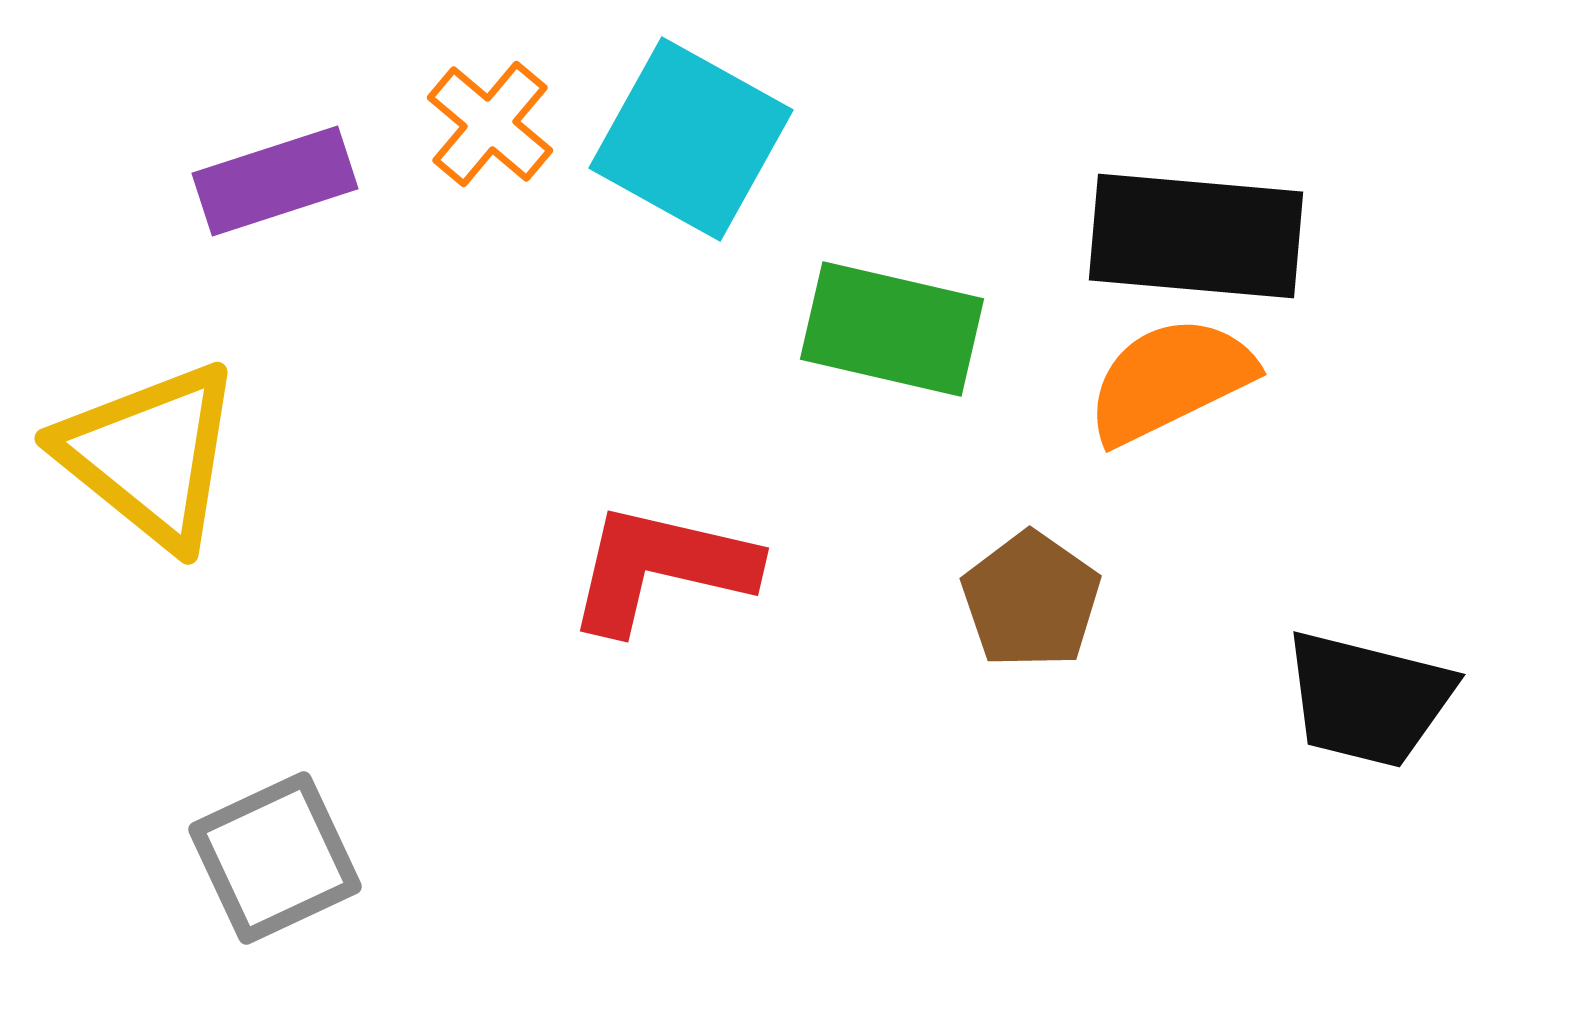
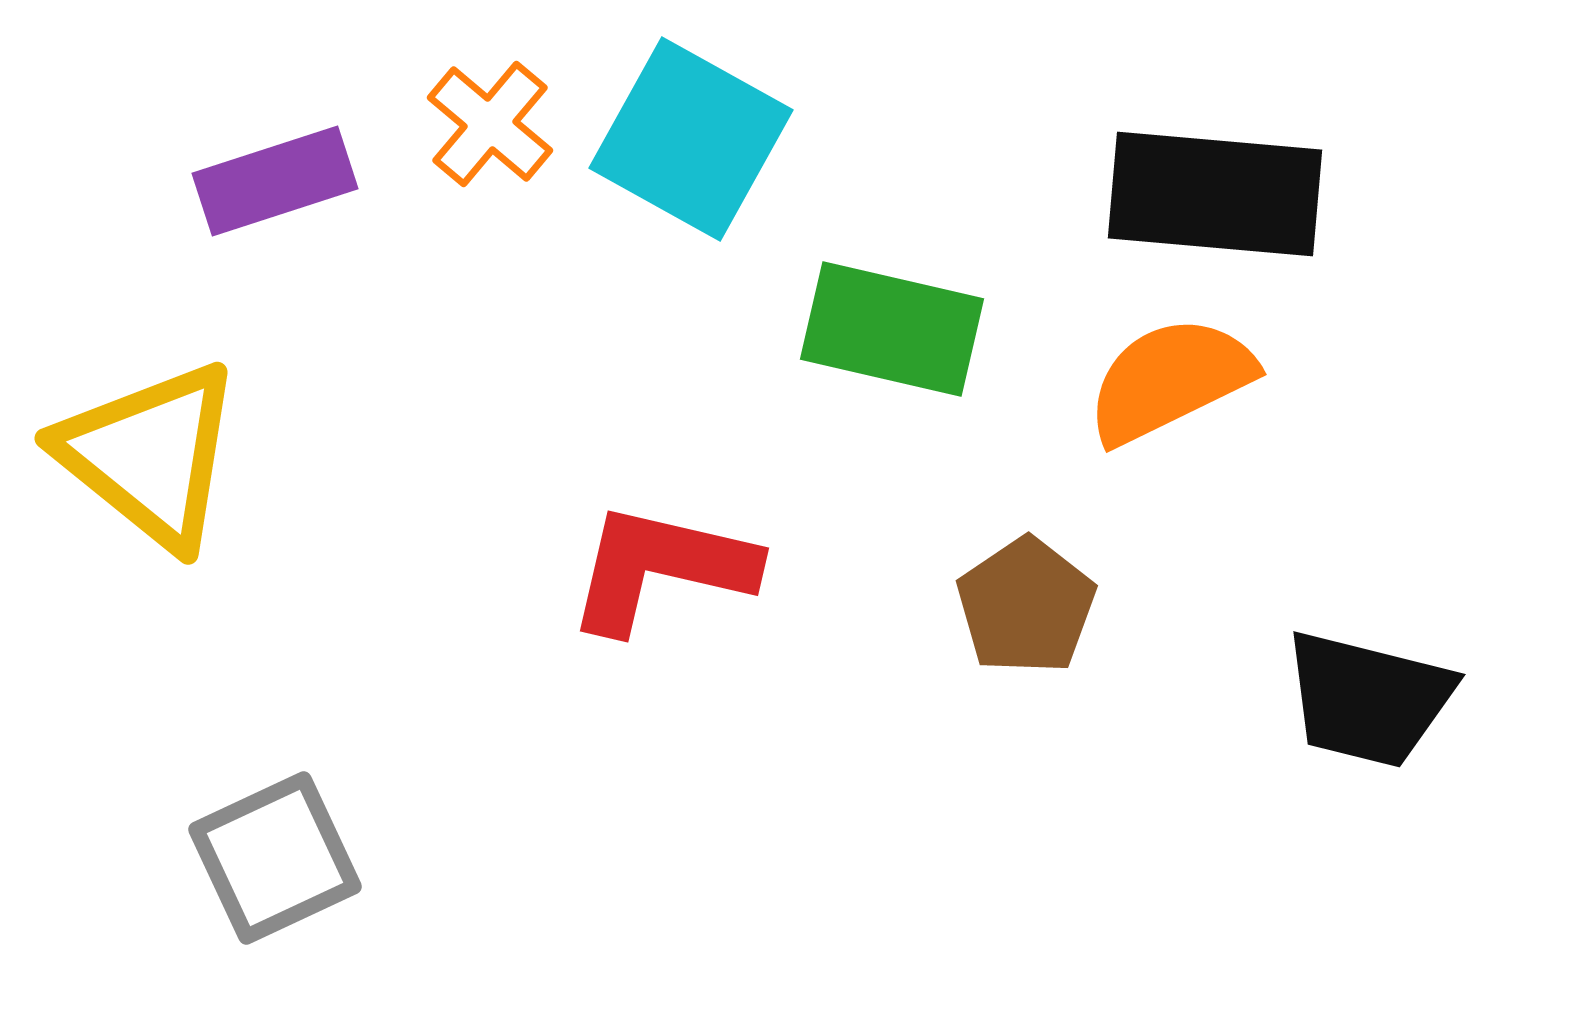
black rectangle: moved 19 px right, 42 px up
brown pentagon: moved 5 px left, 6 px down; rotated 3 degrees clockwise
